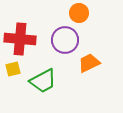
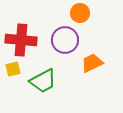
orange circle: moved 1 px right
red cross: moved 1 px right, 1 px down
orange trapezoid: moved 3 px right
